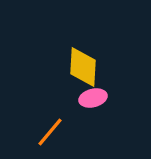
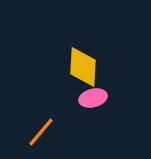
orange line: moved 9 px left
